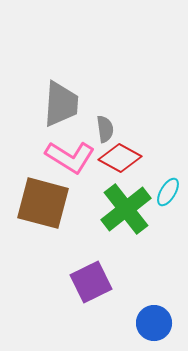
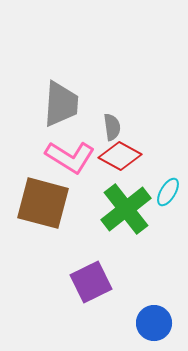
gray semicircle: moved 7 px right, 2 px up
red diamond: moved 2 px up
